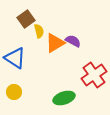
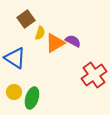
yellow semicircle: moved 1 px right, 2 px down; rotated 32 degrees clockwise
green ellipse: moved 32 px left; rotated 55 degrees counterclockwise
